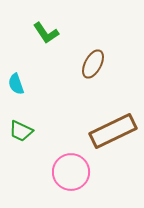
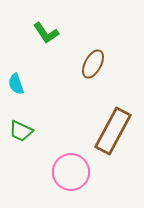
brown rectangle: rotated 36 degrees counterclockwise
